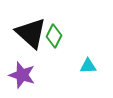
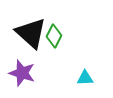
cyan triangle: moved 3 px left, 12 px down
purple star: moved 2 px up
